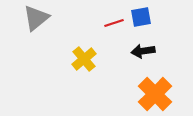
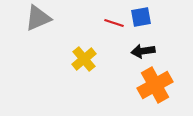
gray triangle: moved 2 px right; rotated 16 degrees clockwise
red line: rotated 36 degrees clockwise
orange cross: moved 9 px up; rotated 16 degrees clockwise
